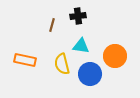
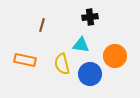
black cross: moved 12 px right, 1 px down
brown line: moved 10 px left
cyan triangle: moved 1 px up
